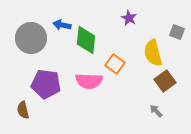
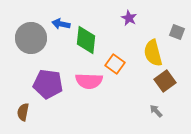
blue arrow: moved 1 px left, 1 px up
purple pentagon: moved 2 px right
brown semicircle: moved 2 px down; rotated 24 degrees clockwise
